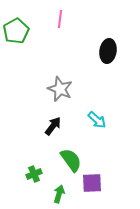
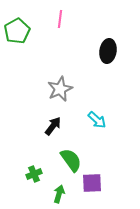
green pentagon: moved 1 px right
gray star: rotated 25 degrees clockwise
